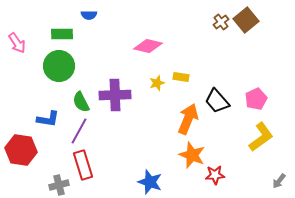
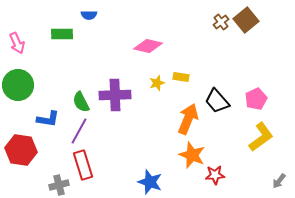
pink arrow: rotated 10 degrees clockwise
green circle: moved 41 px left, 19 px down
